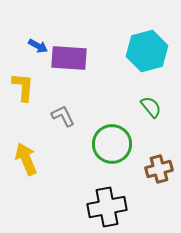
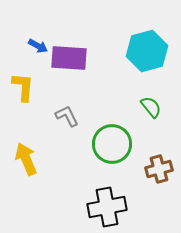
gray L-shape: moved 4 px right
